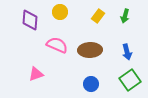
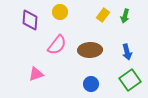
yellow rectangle: moved 5 px right, 1 px up
pink semicircle: rotated 105 degrees clockwise
